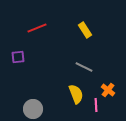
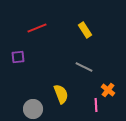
yellow semicircle: moved 15 px left
